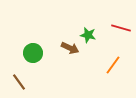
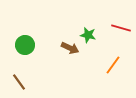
green circle: moved 8 px left, 8 px up
